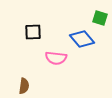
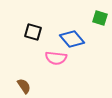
black square: rotated 18 degrees clockwise
blue diamond: moved 10 px left
brown semicircle: rotated 42 degrees counterclockwise
